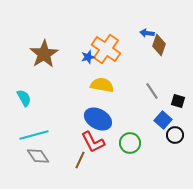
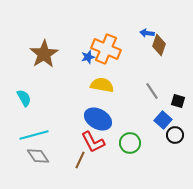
orange cross: rotated 12 degrees counterclockwise
